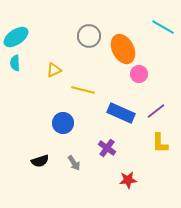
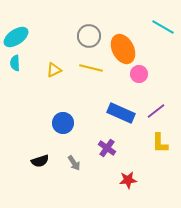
yellow line: moved 8 px right, 22 px up
